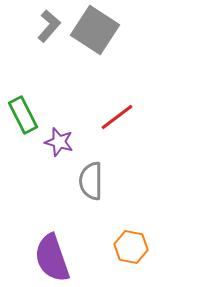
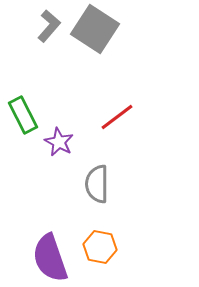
gray square: moved 1 px up
purple star: rotated 12 degrees clockwise
gray semicircle: moved 6 px right, 3 px down
orange hexagon: moved 31 px left
purple semicircle: moved 2 px left
